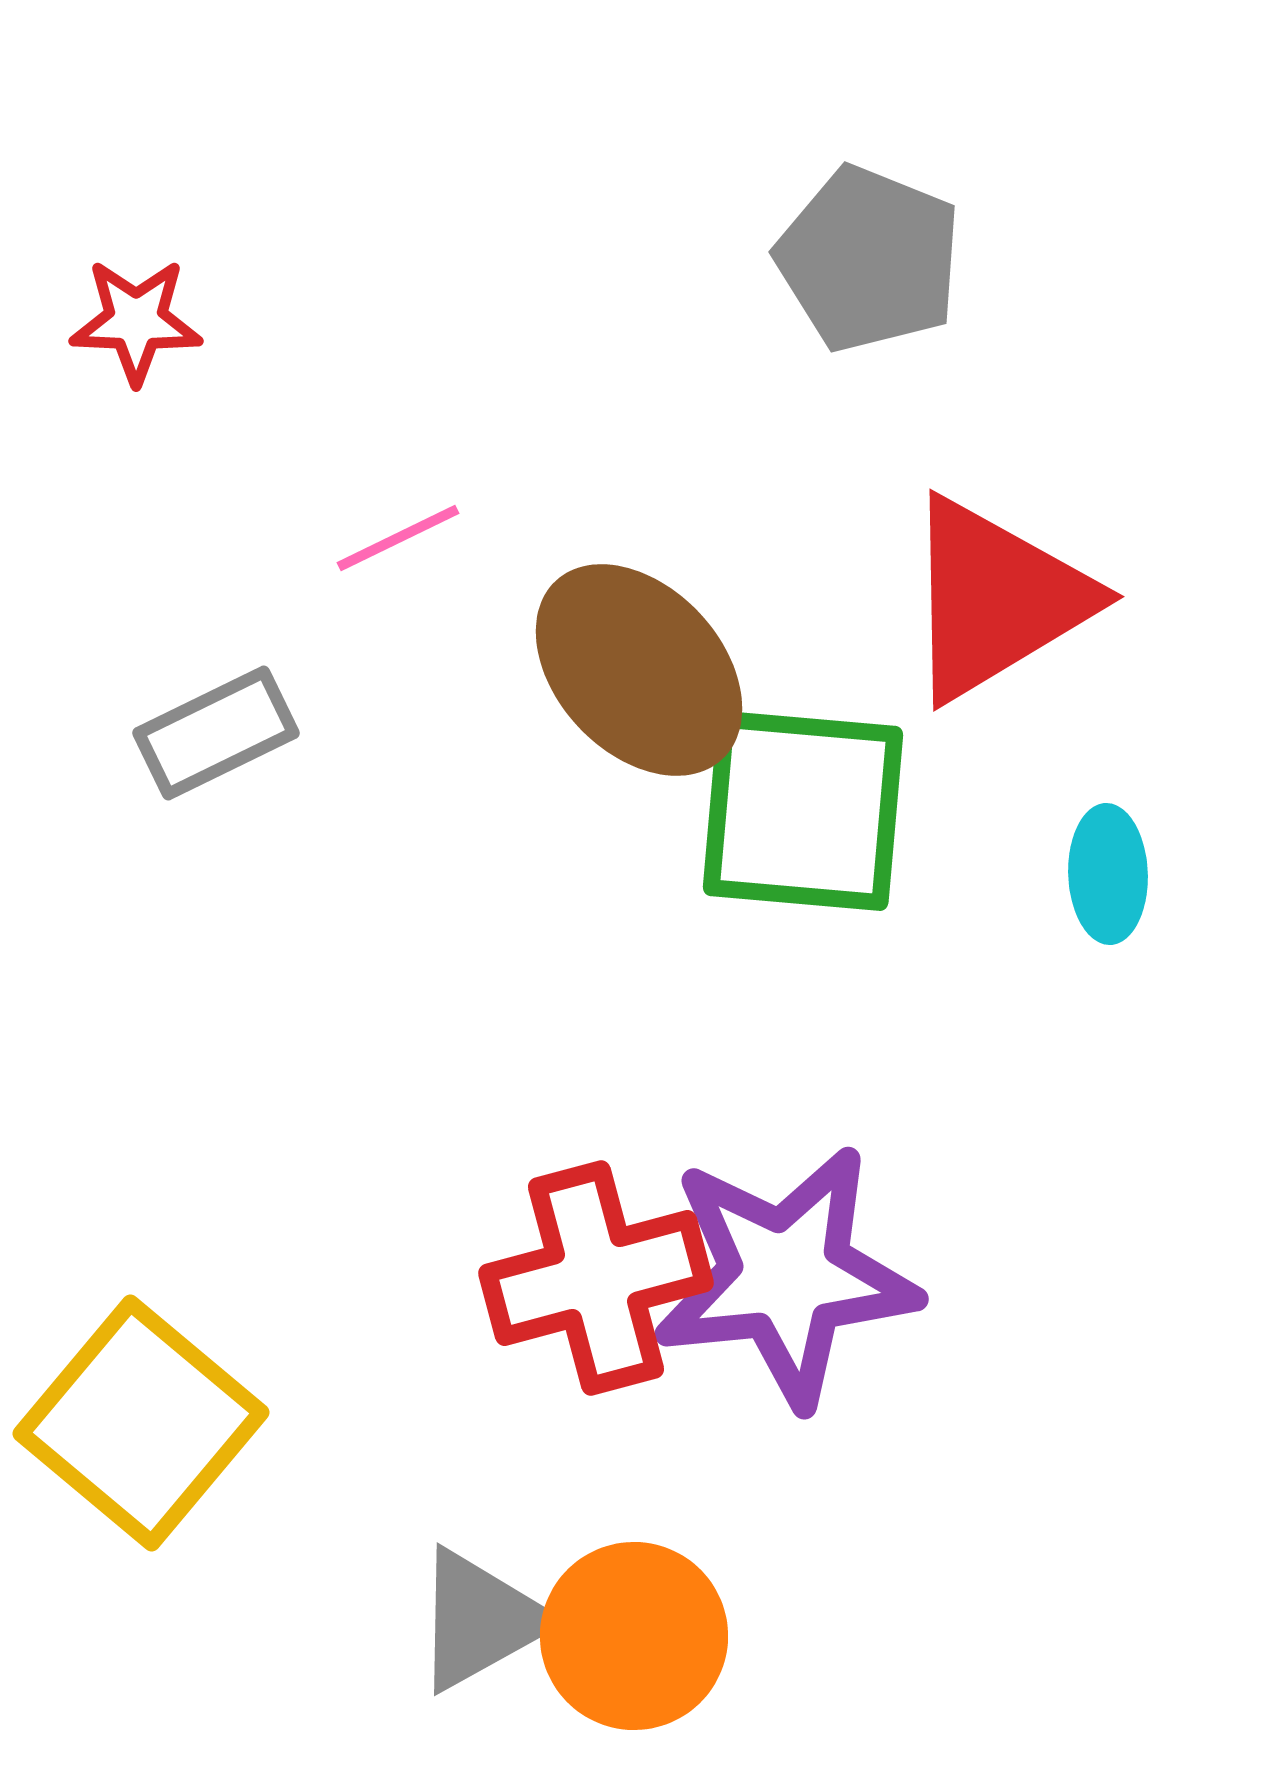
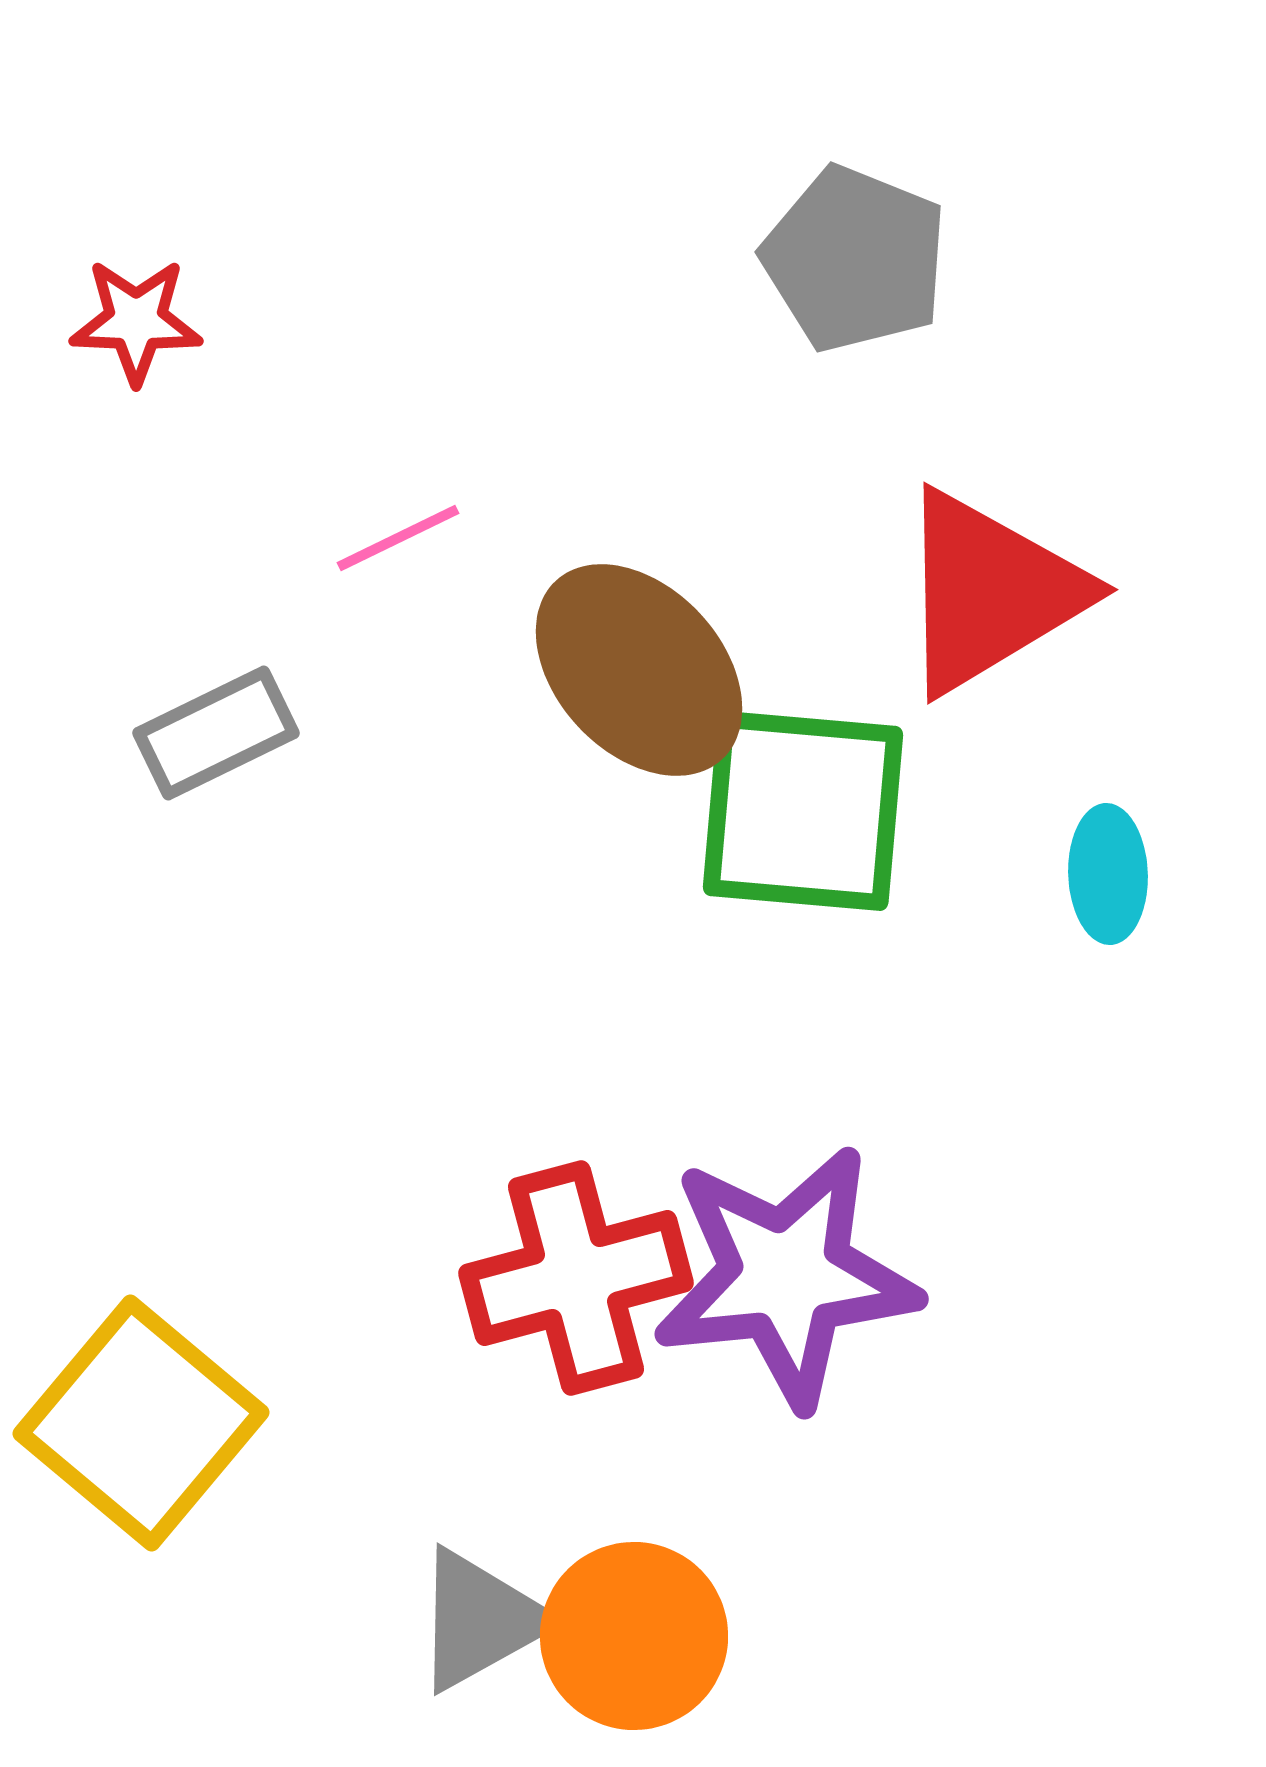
gray pentagon: moved 14 px left
red triangle: moved 6 px left, 7 px up
red cross: moved 20 px left
